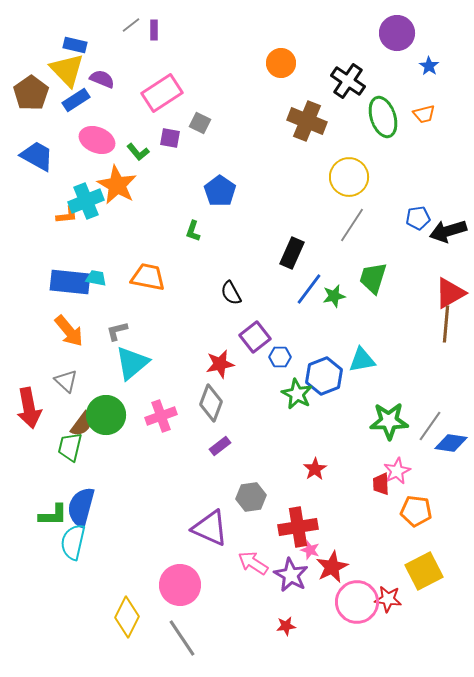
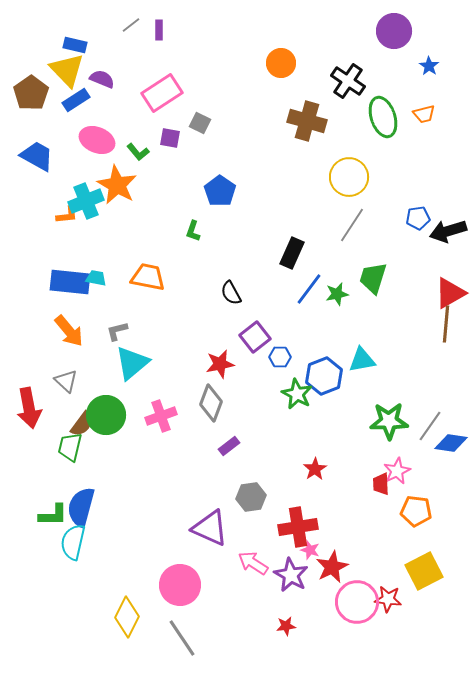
purple rectangle at (154, 30): moved 5 px right
purple circle at (397, 33): moved 3 px left, 2 px up
brown cross at (307, 121): rotated 6 degrees counterclockwise
green star at (334, 296): moved 3 px right, 2 px up
purple rectangle at (220, 446): moved 9 px right
